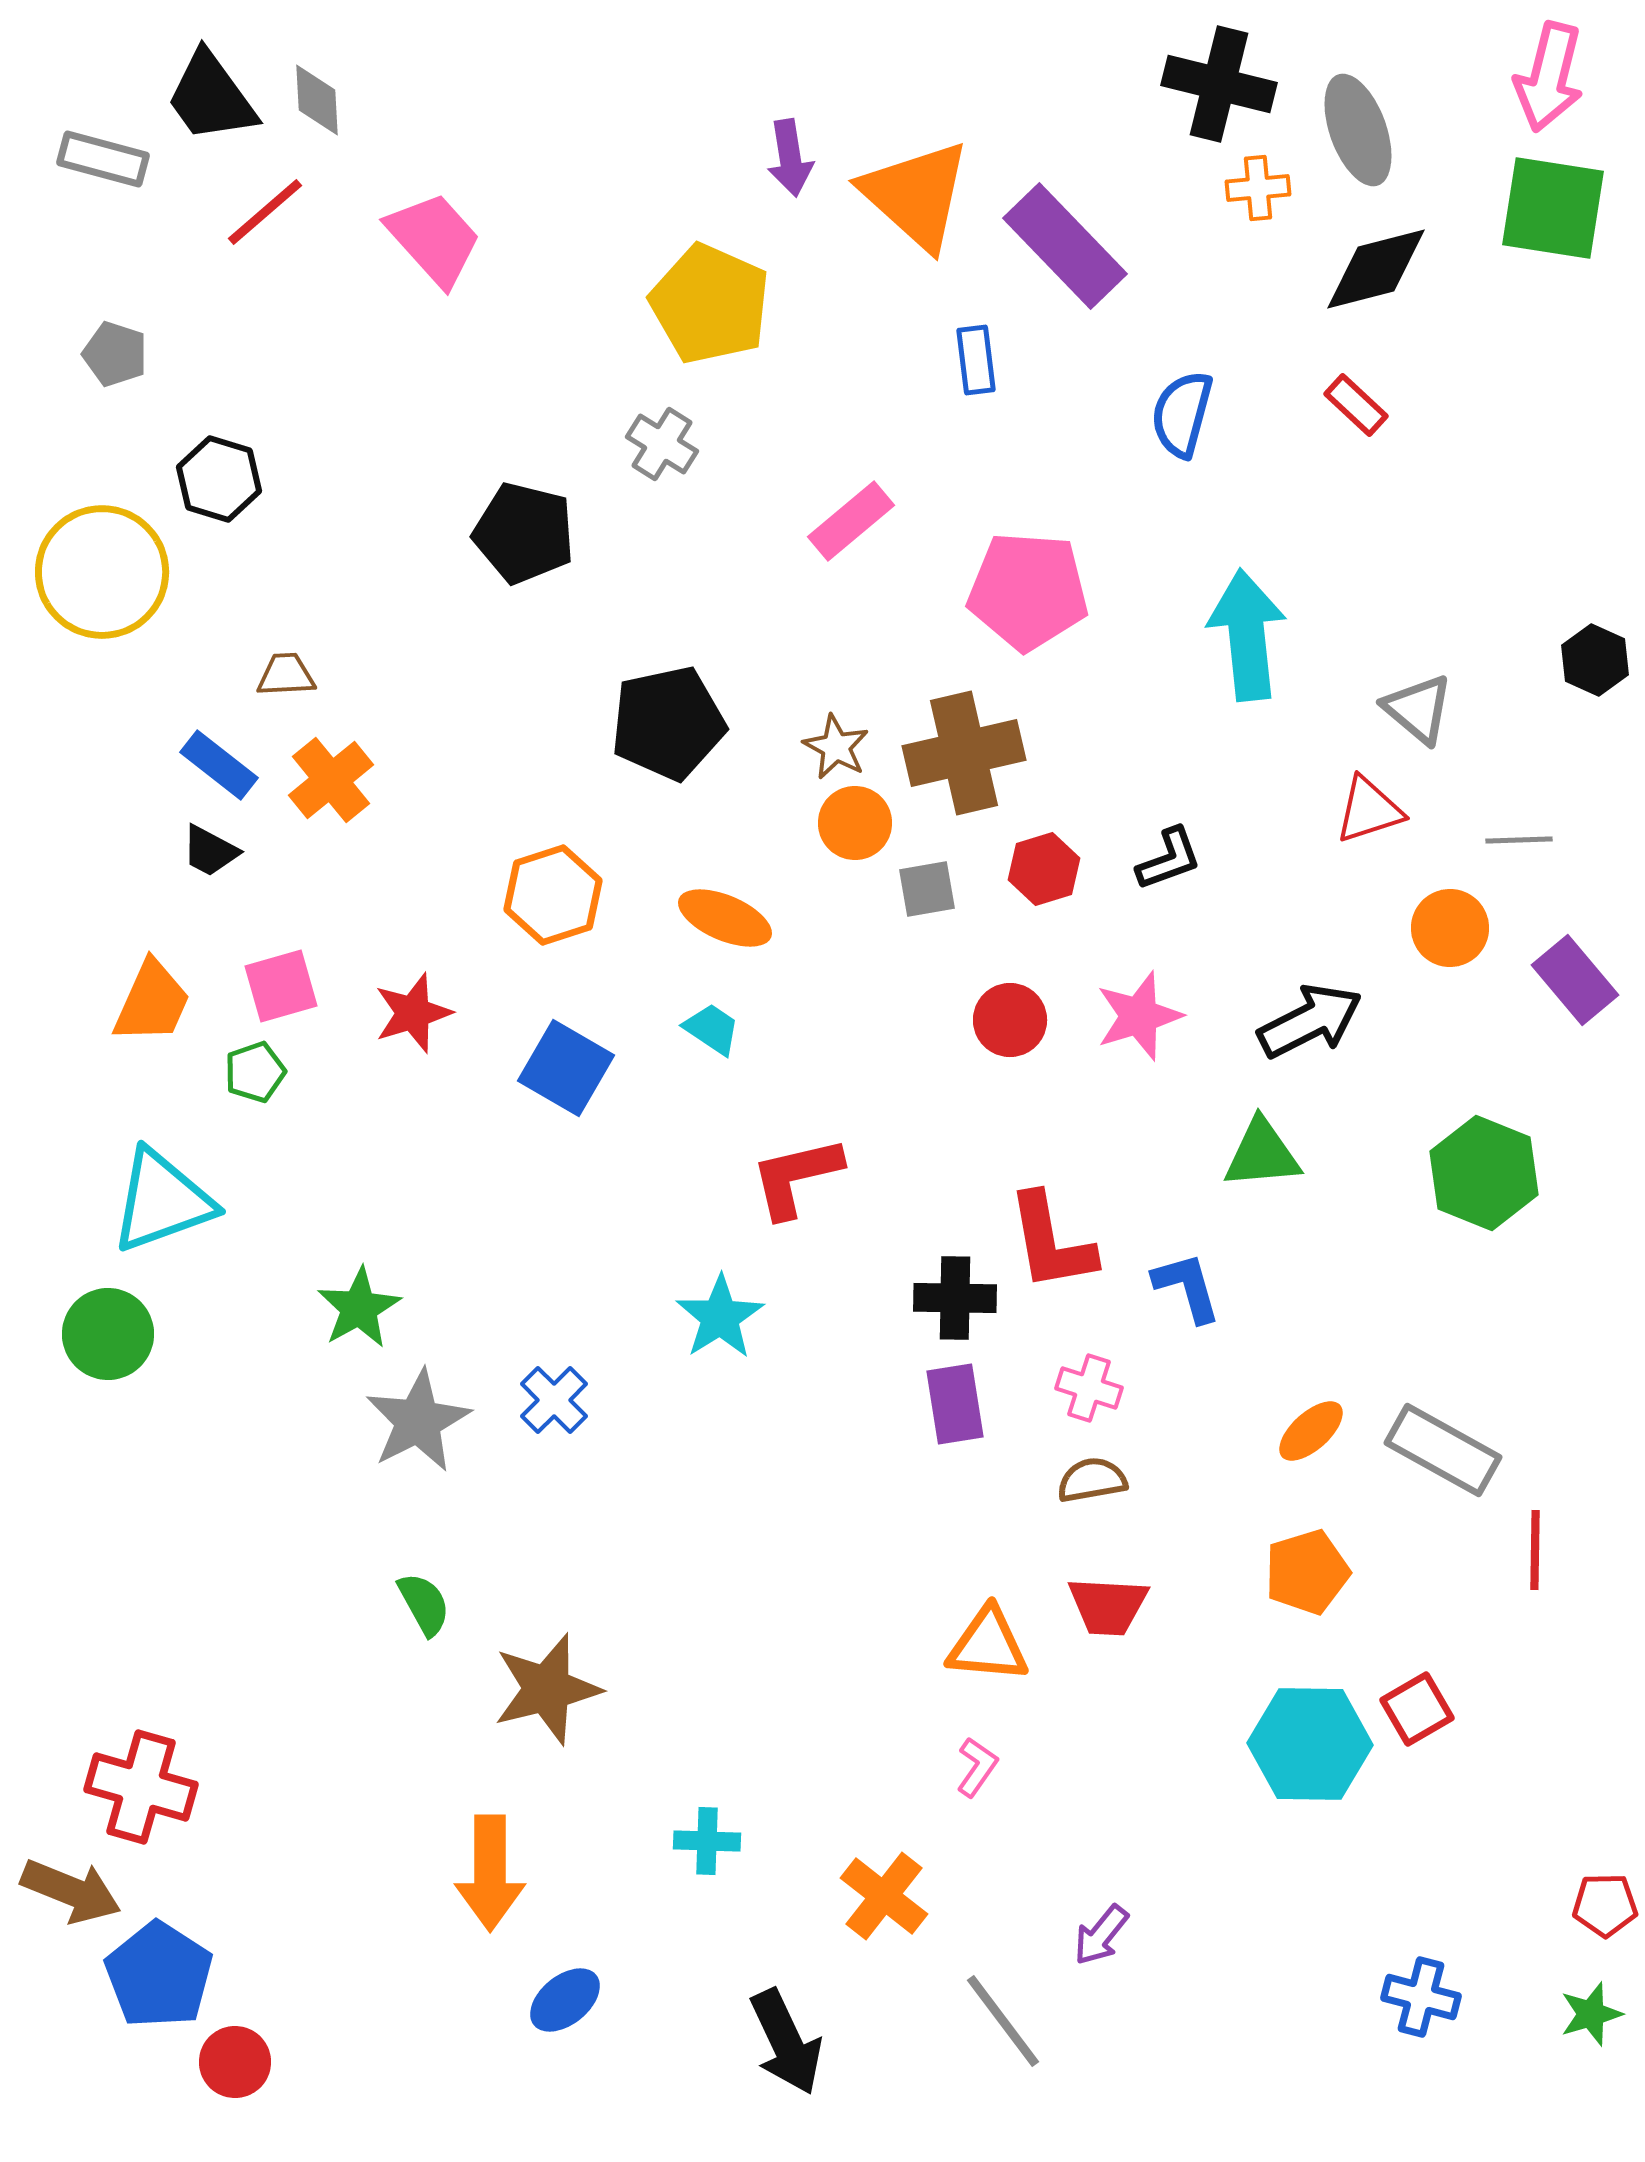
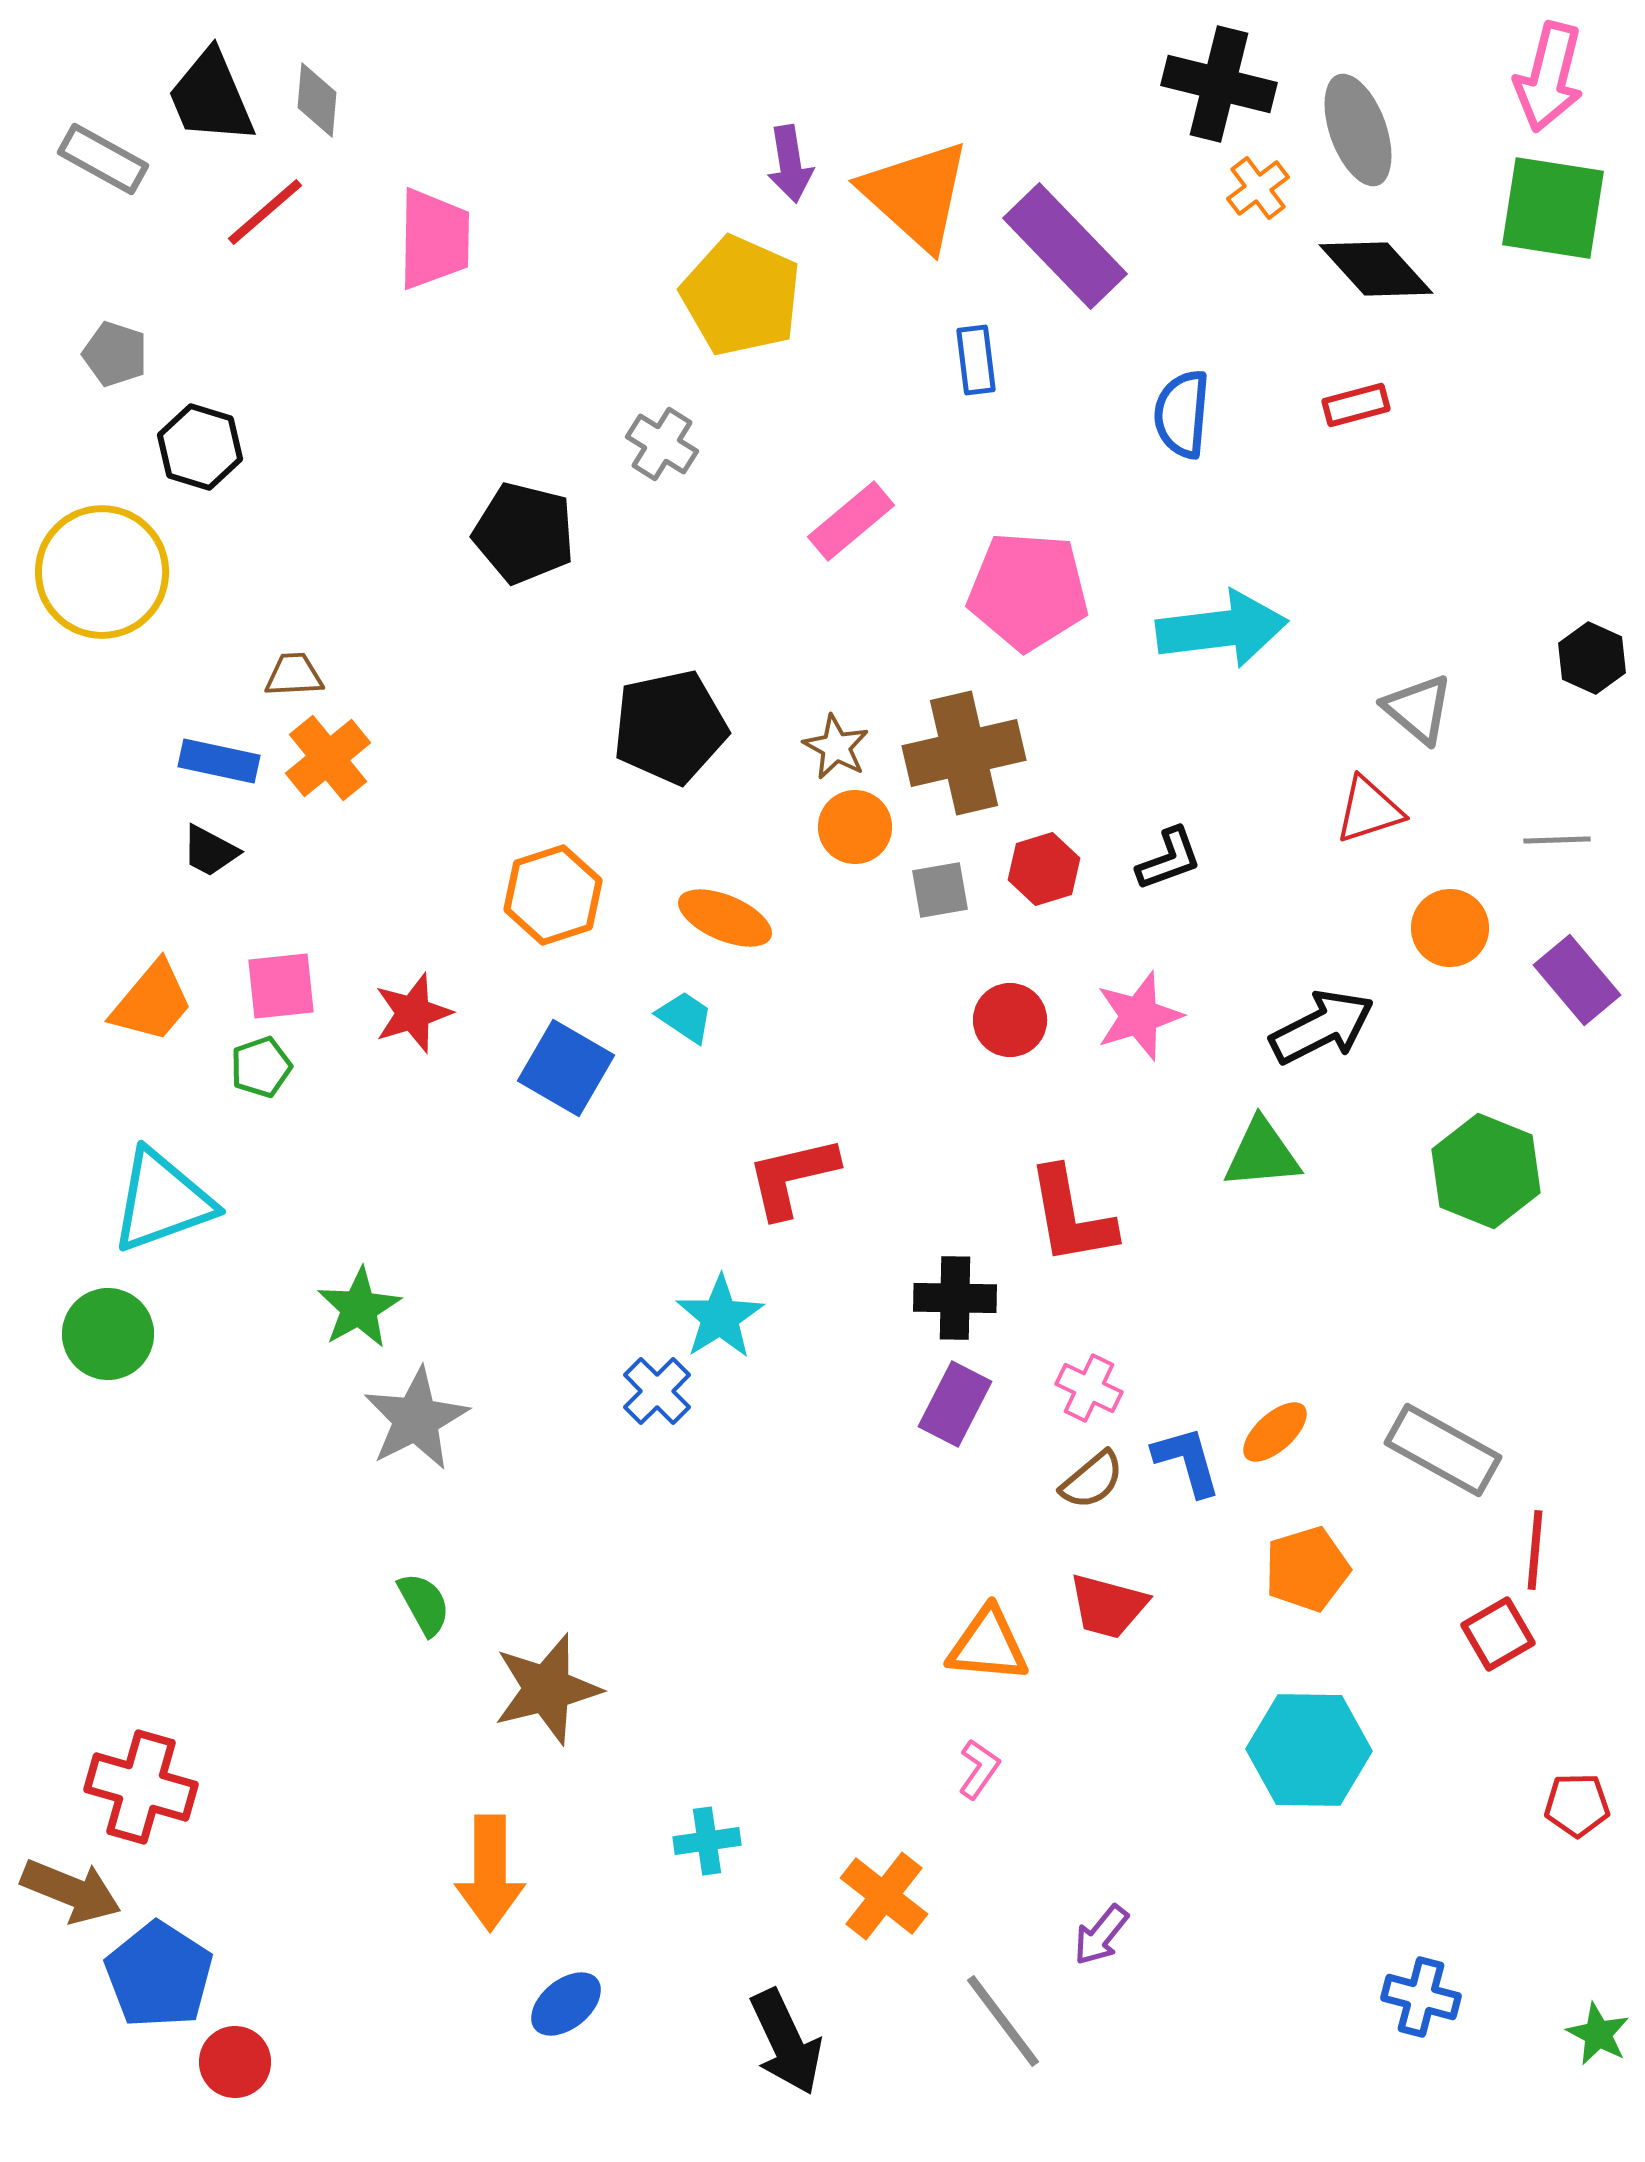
black trapezoid at (211, 97): rotated 13 degrees clockwise
gray diamond at (317, 100): rotated 8 degrees clockwise
purple arrow at (790, 158): moved 6 px down
gray rectangle at (103, 159): rotated 14 degrees clockwise
orange cross at (1258, 188): rotated 32 degrees counterclockwise
pink trapezoid at (434, 239): rotated 43 degrees clockwise
black diamond at (1376, 269): rotated 62 degrees clockwise
yellow pentagon at (710, 304): moved 31 px right, 8 px up
red rectangle at (1356, 405): rotated 58 degrees counterclockwise
blue semicircle at (1182, 414): rotated 10 degrees counterclockwise
black hexagon at (219, 479): moved 19 px left, 32 px up
cyan arrow at (1247, 635): moved 25 px left, 6 px up; rotated 89 degrees clockwise
black hexagon at (1595, 660): moved 3 px left, 2 px up
brown trapezoid at (286, 675): moved 8 px right
black pentagon at (668, 723): moved 2 px right, 4 px down
blue rectangle at (219, 765): moved 4 px up; rotated 26 degrees counterclockwise
orange cross at (331, 780): moved 3 px left, 22 px up
orange circle at (855, 823): moved 4 px down
gray line at (1519, 840): moved 38 px right
gray square at (927, 889): moved 13 px right, 1 px down
purple rectangle at (1575, 980): moved 2 px right
pink square at (281, 986): rotated 10 degrees clockwise
orange trapezoid at (152, 1002): rotated 16 degrees clockwise
black arrow at (1310, 1021): moved 12 px right, 6 px down
cyan trapezoid at (712, 1029): moved 27 px left, 12 px up
green pentagon at (255, 1072): moved 6 px right, 5 px up
green hexagon at (1484, 1173): moved 2 px right, 2 px up
red L-shape at (796, 1177): moved 4 px left
red L-shape at (1051, 1242): moved 20 px right, 26 px up
blue L-shape at (1187, 1287): moved 174 px down
pink cross at (1089, 1388): rotated 8 degrees clockwise
blue cross at (554, 1400): moved 103 px right, 9 px up
purple rectangle at (955, 1404): rotated 36 degrees clockwise
gray star at (418, 1421): moved 2 px left, 2 px up
orange ellipse at (1311, 1431): moved 36 px left, 1 px down
brown semicircle at (1092, 1480): rotated 150 degrees clockwise
red line at (1535, 1550): rotated 4 degrees clockwise
orange pentagon at (1307, 1572): moved 3 px up
red trapezoid at (1108, 1606): rotated 12 degrees clockwise
red square at (1417, 1709): moved 81 px right, 75 px up
cyan hexagon at (1310, 1744): moved 1 px left, 6 px down
pink L-shape at (977, 1767): moved 2 px right, 2 px down
cyan cross at (707, 1841): rotated 10 degrees counterclockwise
red pentagon at (1605, 1905): moved 28 px left, 100 px up
blue ellipse at (565, 2000): moved 1 px right, 4 px down
green star at (1591, 2014): moved 7 px right, 20 px down; rotated 28 degrees counterclockwise
